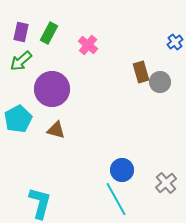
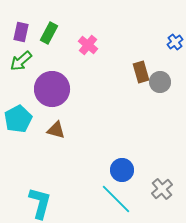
gray cross: moved 4 px left, 6 px down
cyan line: rotated 16 degrees counterclockwise
